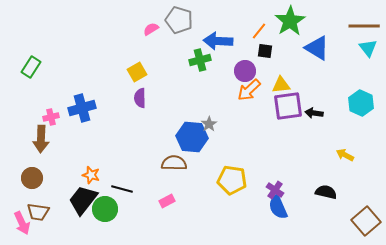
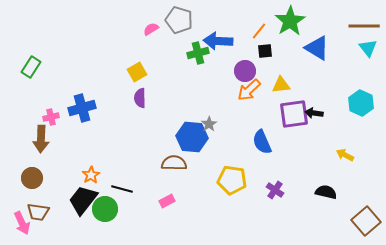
black square: rotated 14 degrees counterclockwise
green cross: moved 2 px left, 7 px up
purple square: moved 6 px right, 8 px down
orange star: rotated 24 degrees clockwise
blue semicircle: moved 16 px left, 65 px up
